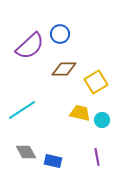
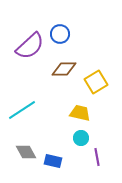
cyan circle: moved 21 px left, 18 px down
